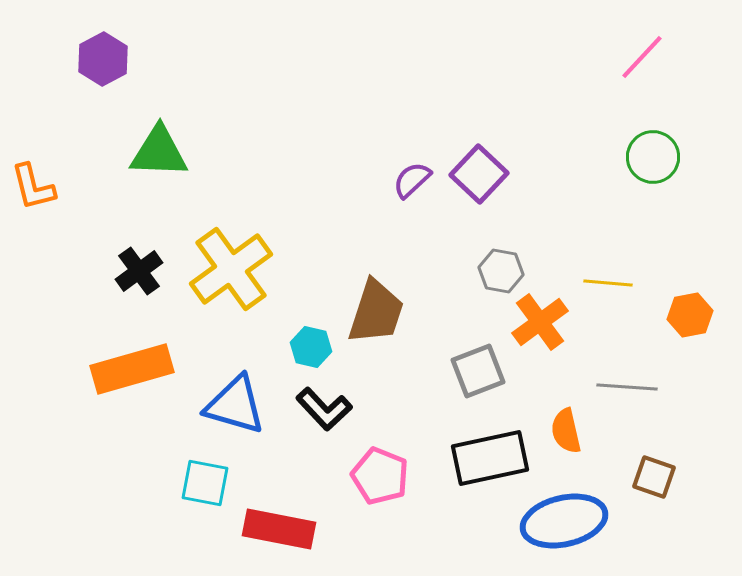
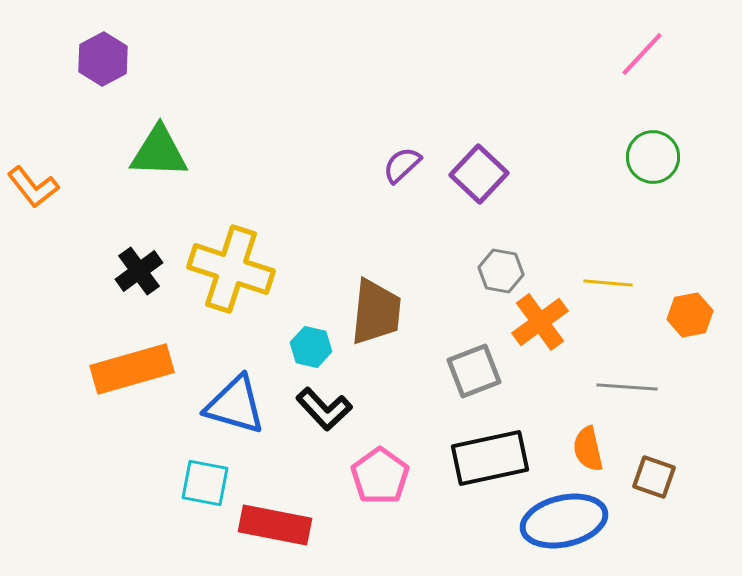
pink line: moved 3 px up
purple semicircle: moved 10 px left, 15 px up
orange L-shape: rotated 24 degrees counterclockwise
yellow cross: rotated 36 degrees counterclockwise
brown trapezoid: rotated 12 degrees counterclockwise
gray square: moved 4 px left
orange semicircle: moved 22 px right, 18 px down
pink pentagon: rotated 14 degrees clockwise
red rectangle: moved 4 px left, 4 px up
